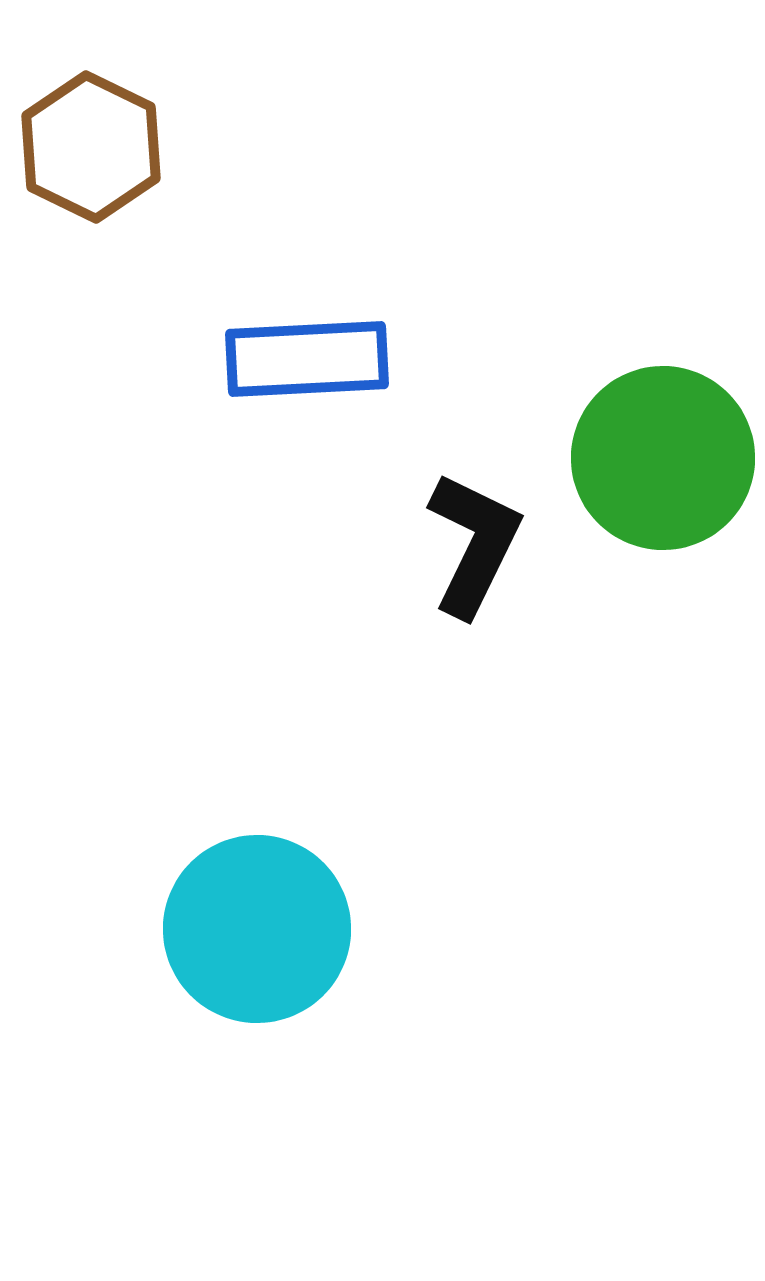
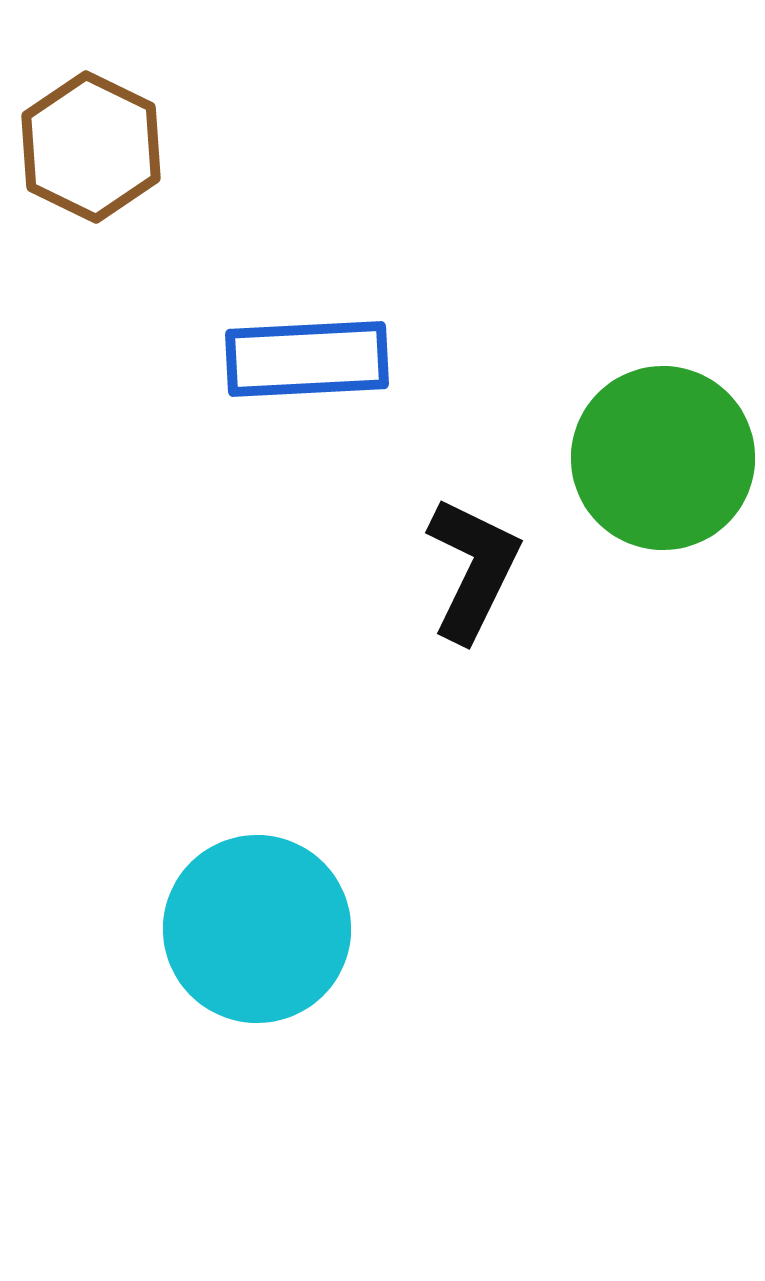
black L-shape: moved 1 px left, 25 px down
